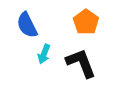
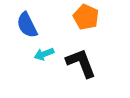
orange pentagon: moved 5 px up; rotated 10 degrees counterclockwise
cyan arrow: rotated 48 degrees clockwise
